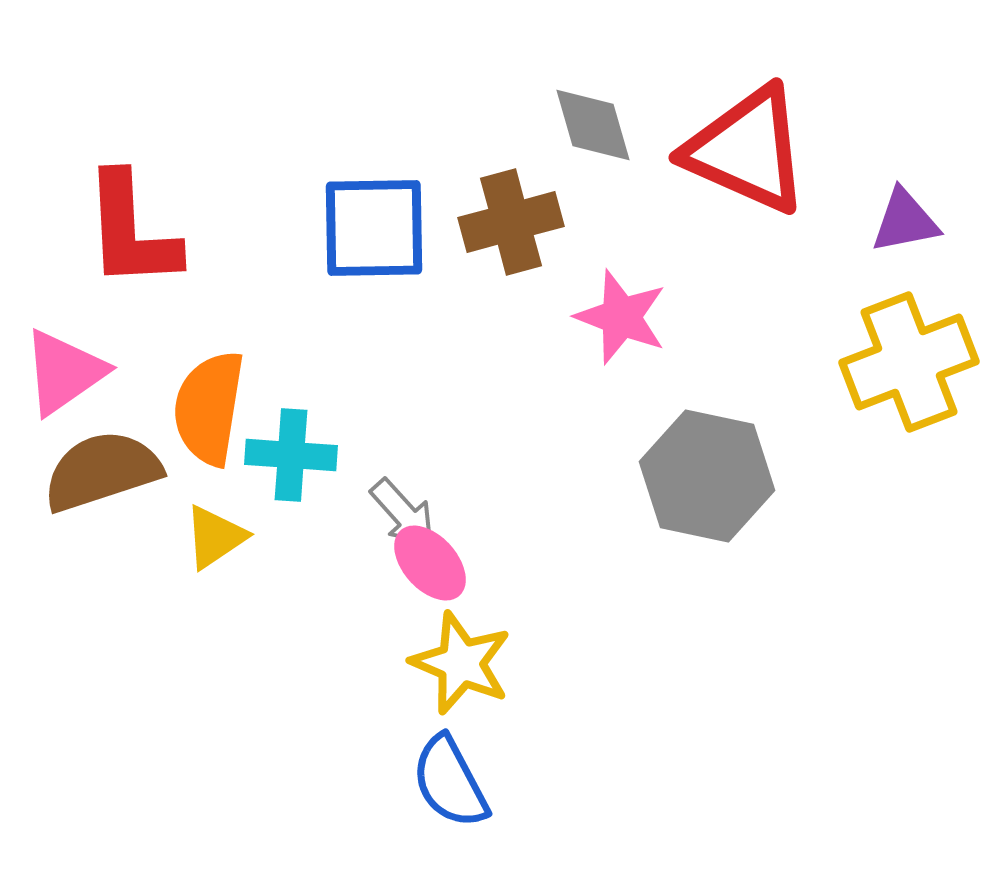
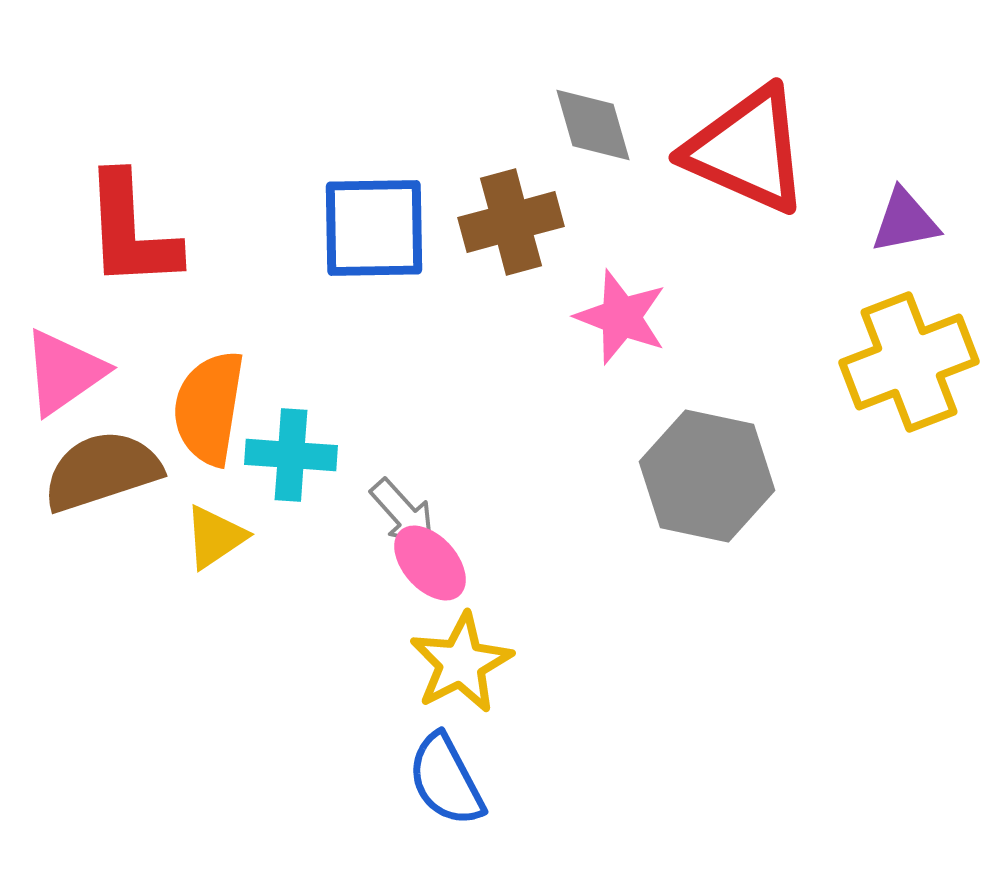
yellow star: rotated 22 degrees clockwise
blue semicircle: moved 4 px left, 2 px up
